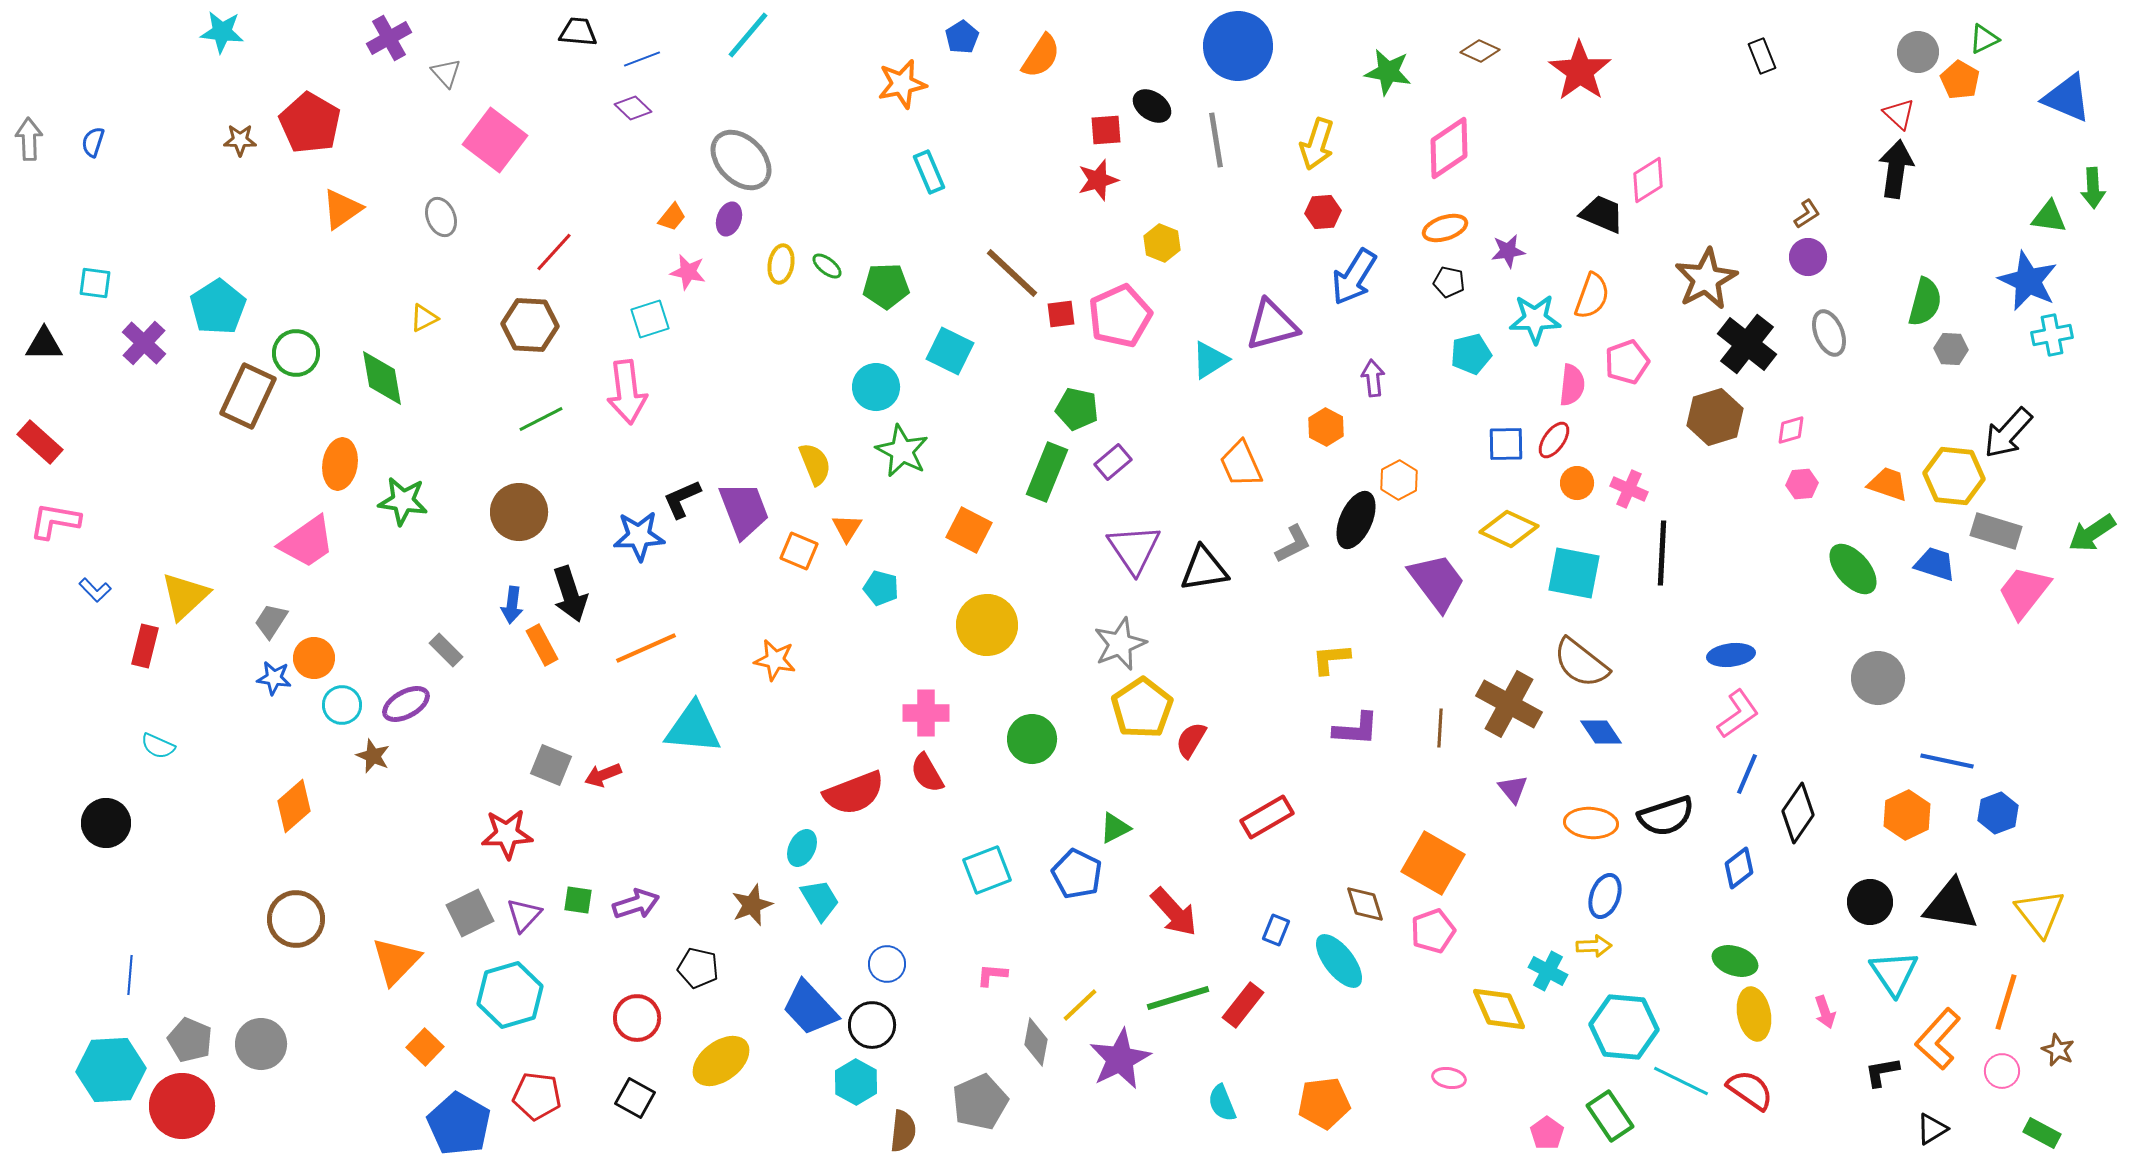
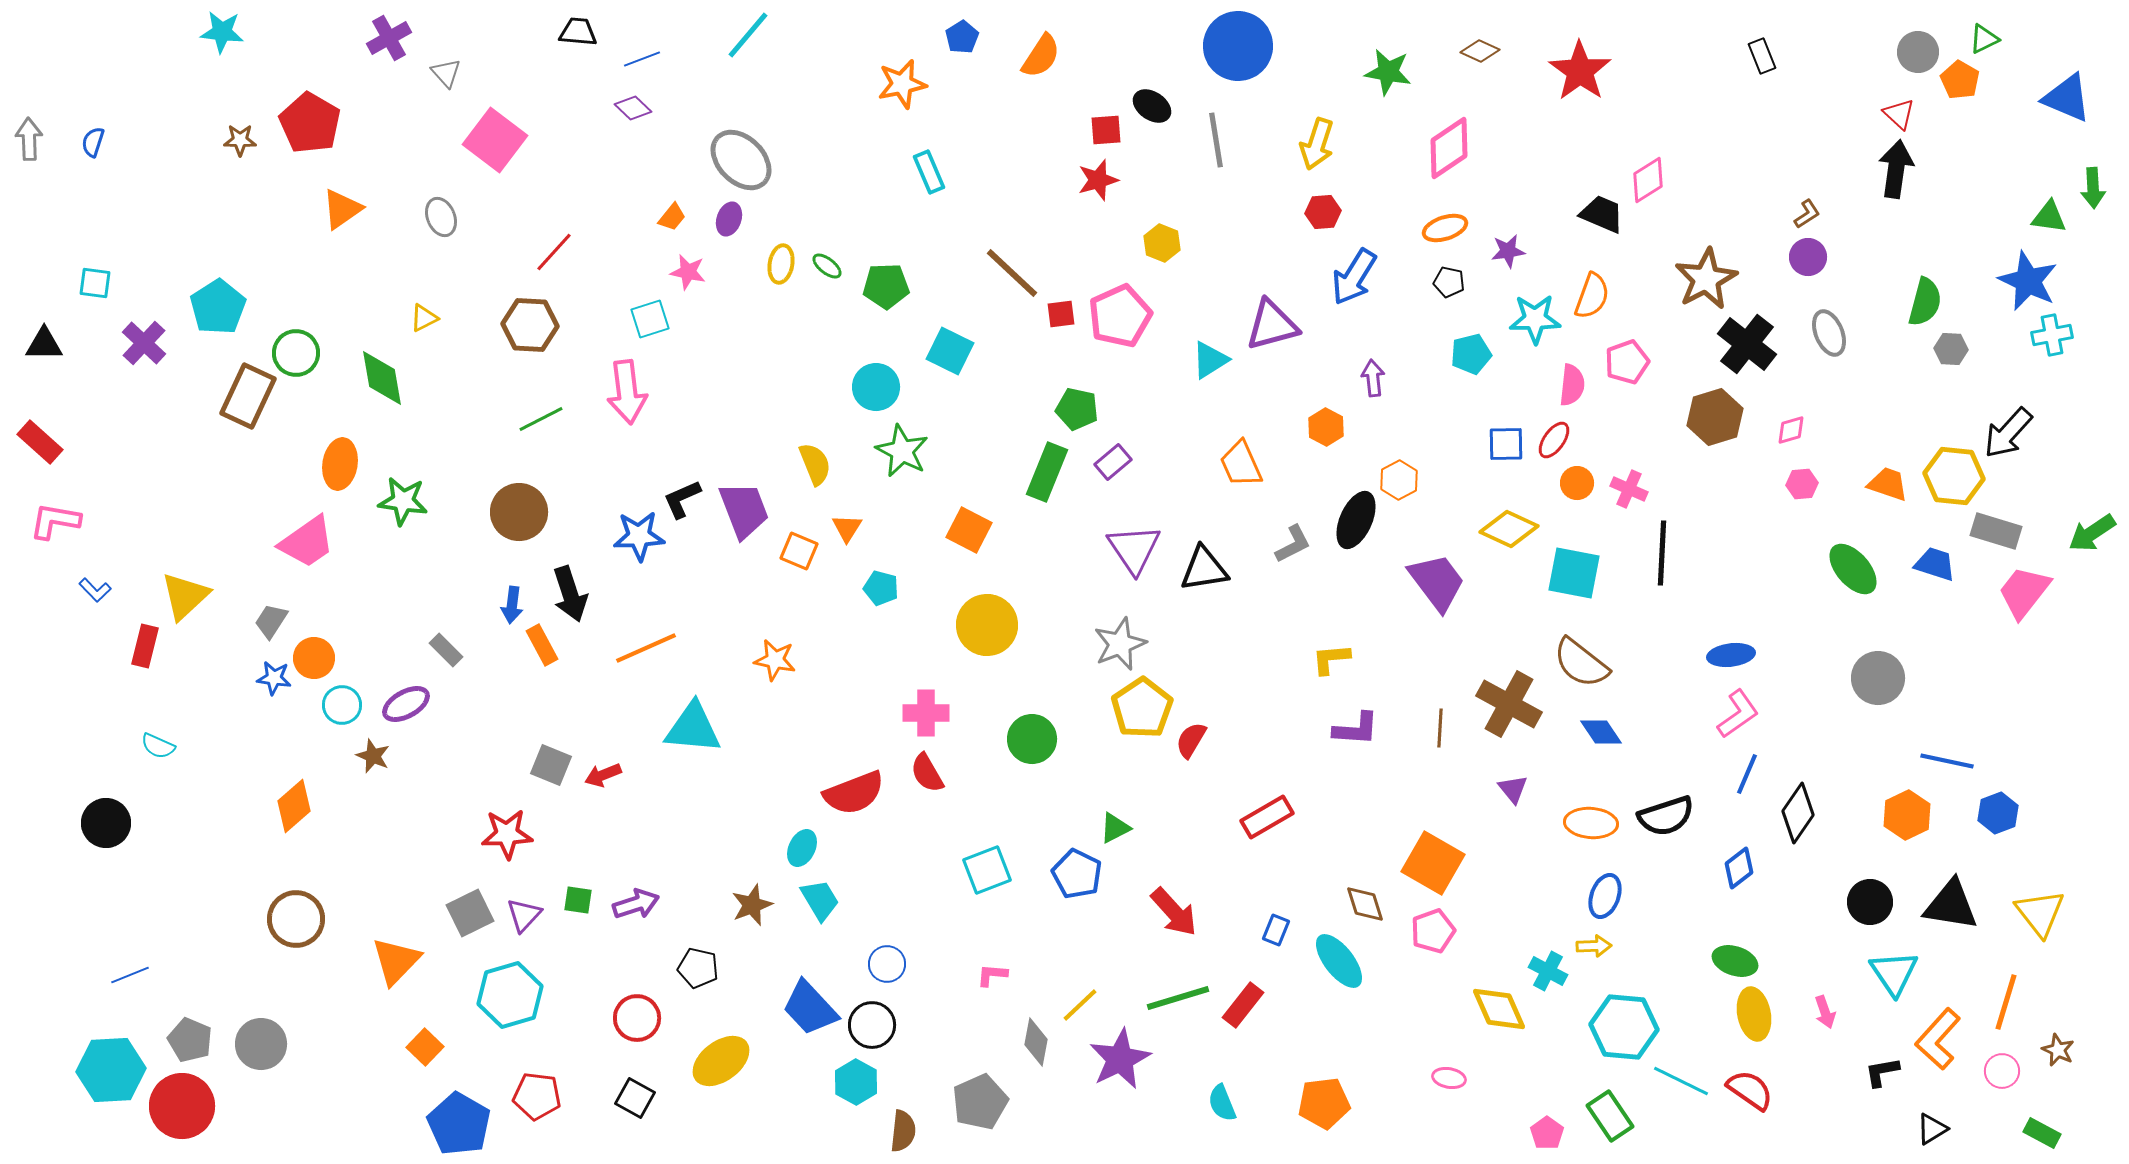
blue line at (130, 975): rotated 63 degrees clockwise
